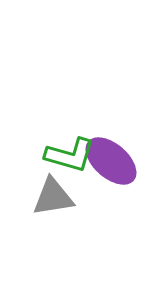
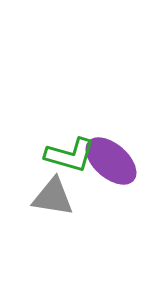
gray triangle: rotated 18 degrees clockwise
